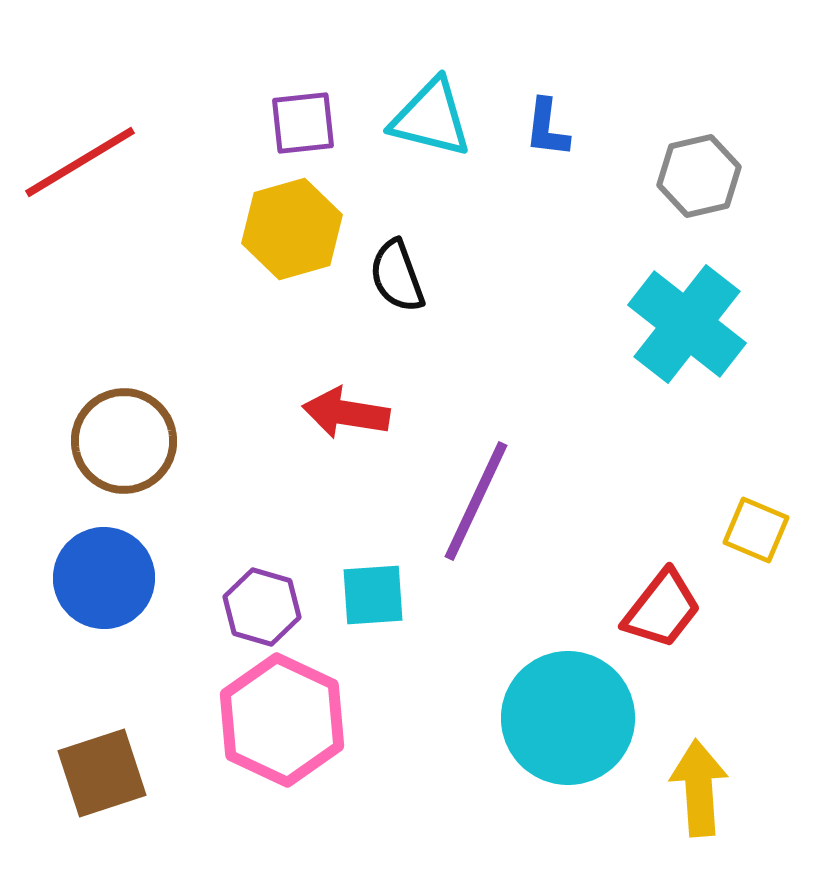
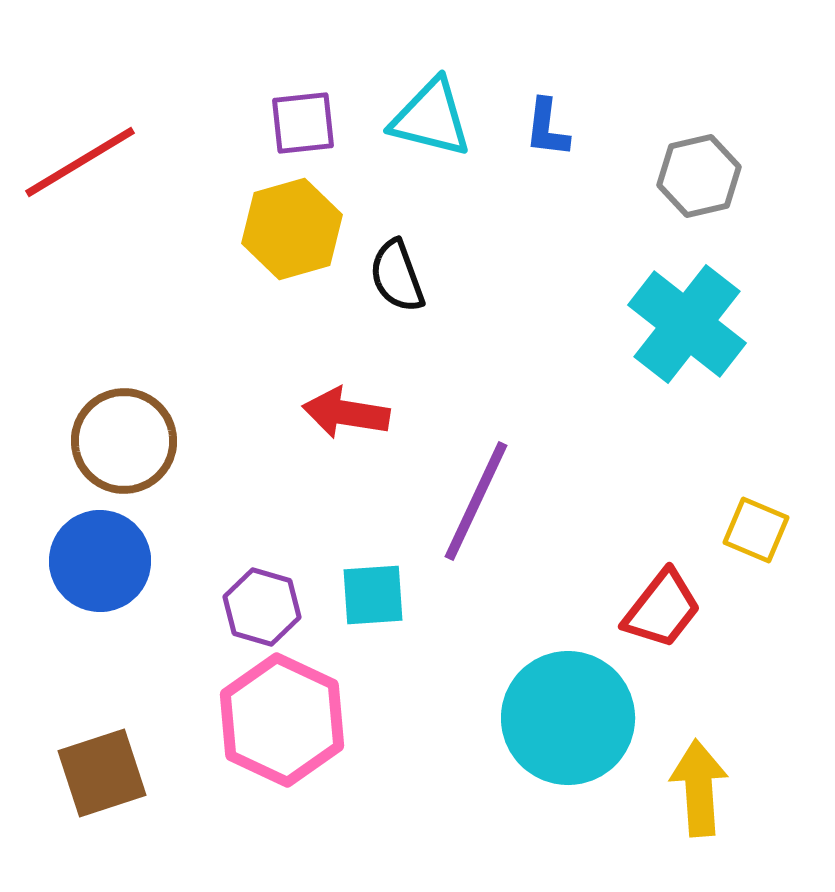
blue circle: moved 4 px left, 17 px up
